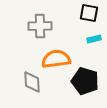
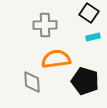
black square: rotated 24 degrees clockwise
gray cross: moved 5 px right, 1 px up
cyan rectangle: moved 1 px left, 2 px up
